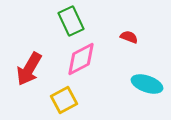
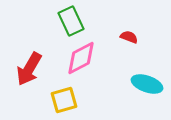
pink diamond: moved 1 px up
yellow square: rotated 12 degrees clockwise
